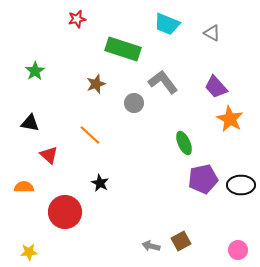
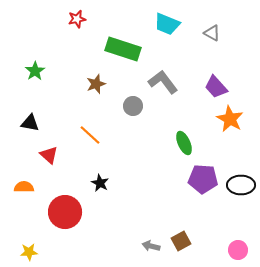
gray circle: moved 1 px left, 3 px down
purple pentagon: rotated 16 degrees clockwise
